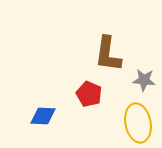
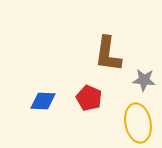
red pentagon: moved 4 px down
blue diamond: moved 15 px up
